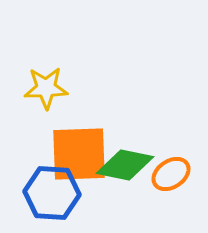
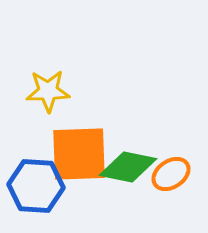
yellow star: moved 2 px right, 3 px down
green diamond: moved 3 px right, 2 px down
blue hexagon: moved 16 px left, 7 px up
